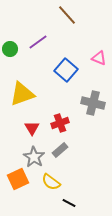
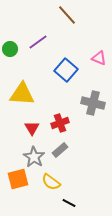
yellow triangle: rotated 24 degrees clockwise
orange square: rotated 10 degrees clockwise
